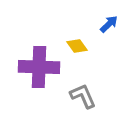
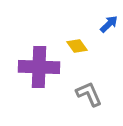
gray L-shape: moved 6 px right, 2 px up
